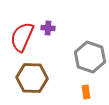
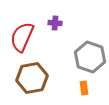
purple cross: moved 7 px right, 5 px up
brown hexagon: rotated 12 degrees counterclockwise
orange rectangle: moved 2 px left, 4 px up
